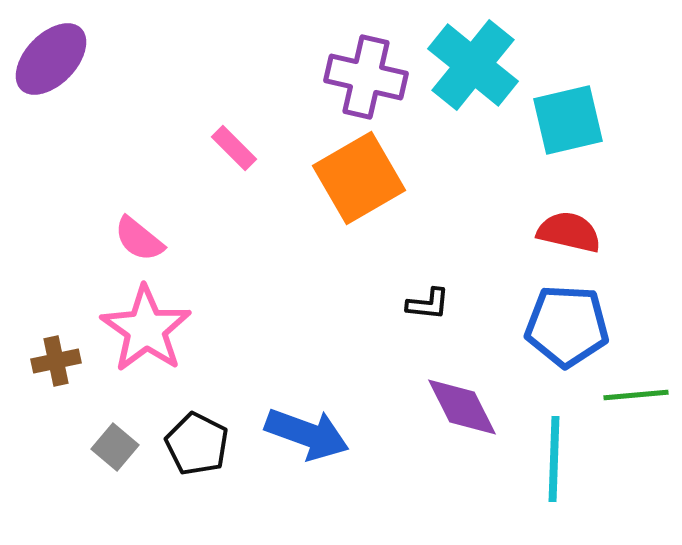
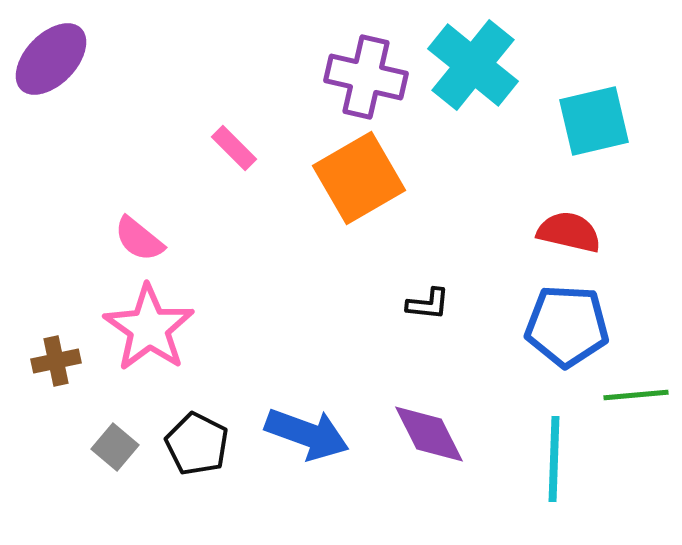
cyan square: moved 26 px right, 1 px down
pink star: moved 3 px right, 1 px up
purple diamond: moved 33 px left, 27 px down
